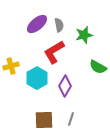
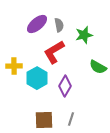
yellow cross: moved 3 px right; rotated 14 degrees clockwise
